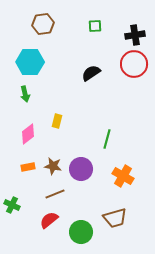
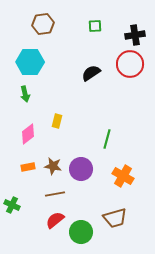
red circle: moved 4 px left
brown line: rotated 12 degrees clockwise
red semicircle: moved 6 px right
